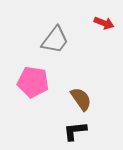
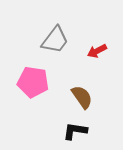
red arrow: moved 7 px left, 28 px down; rotated 132 degrees clockwise
brown semicircle: moved 1 px right, 2 px up
black L-shape: rotated 15 degrees clockwise
